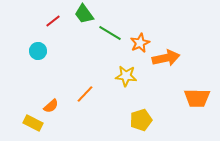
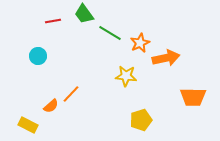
red line: rotated 28 degrees clockwise
cyan circle: moved 5 px down
orange line: moved 14 px left
orange trapezoid: moved 4 px left, 1 px up
yellow rectangle: moved 5 px left, 2 px down
